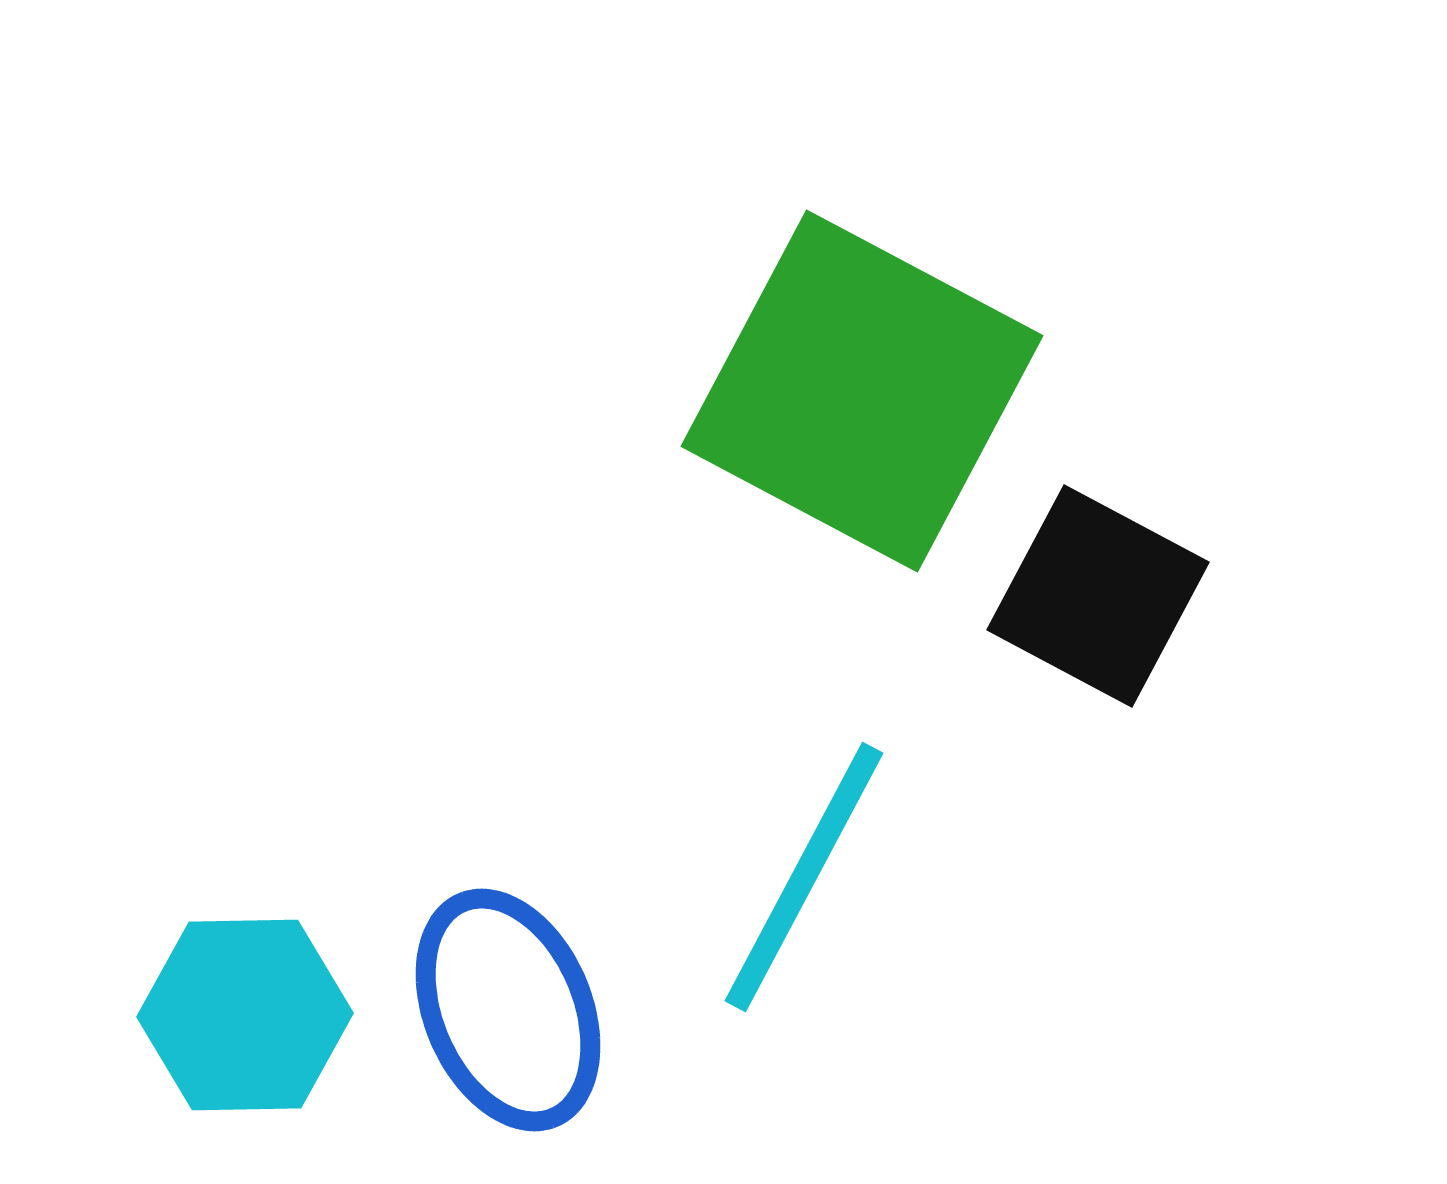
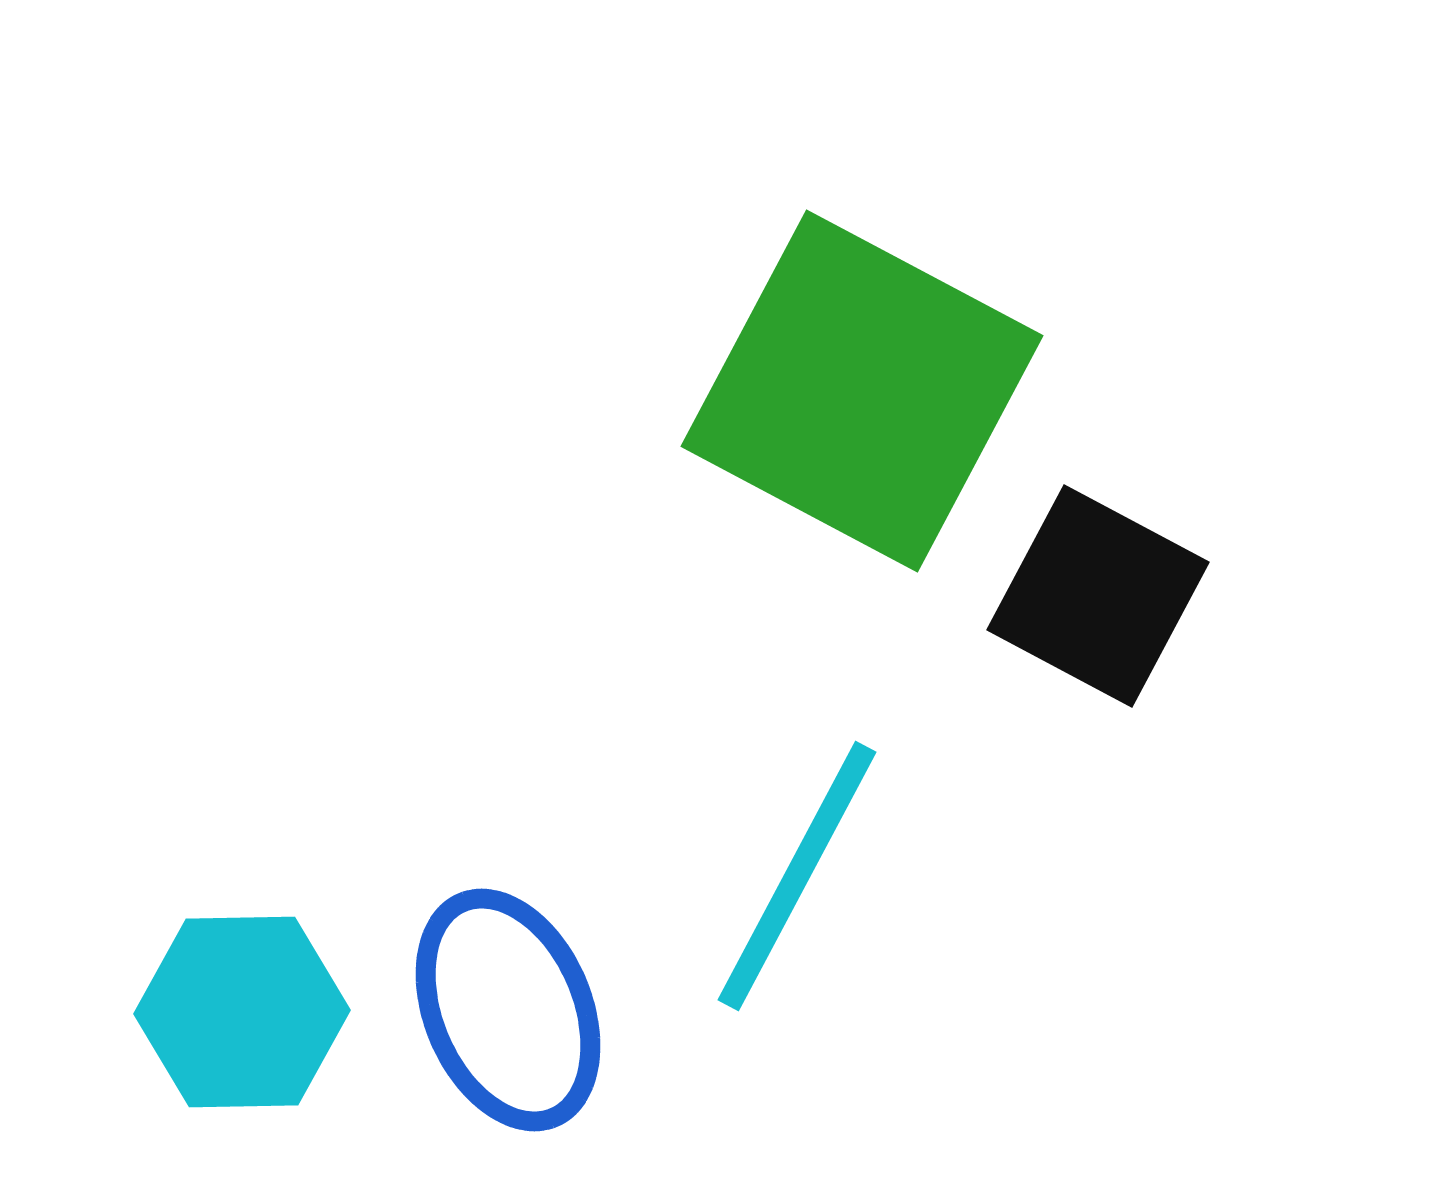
cyan line: moved 7 px left, 1 px up
cyan hexagon: moved 3 px left, 3 px up
